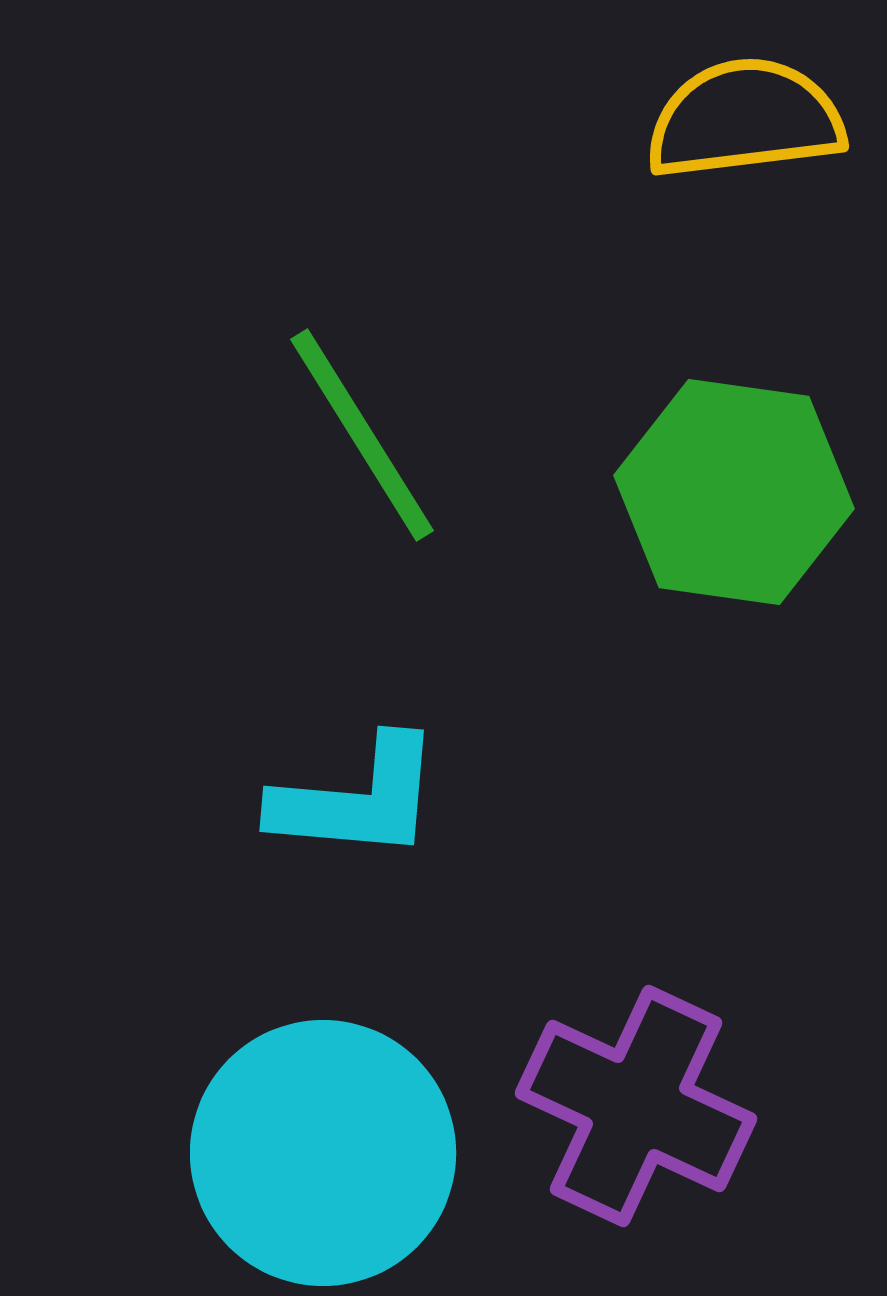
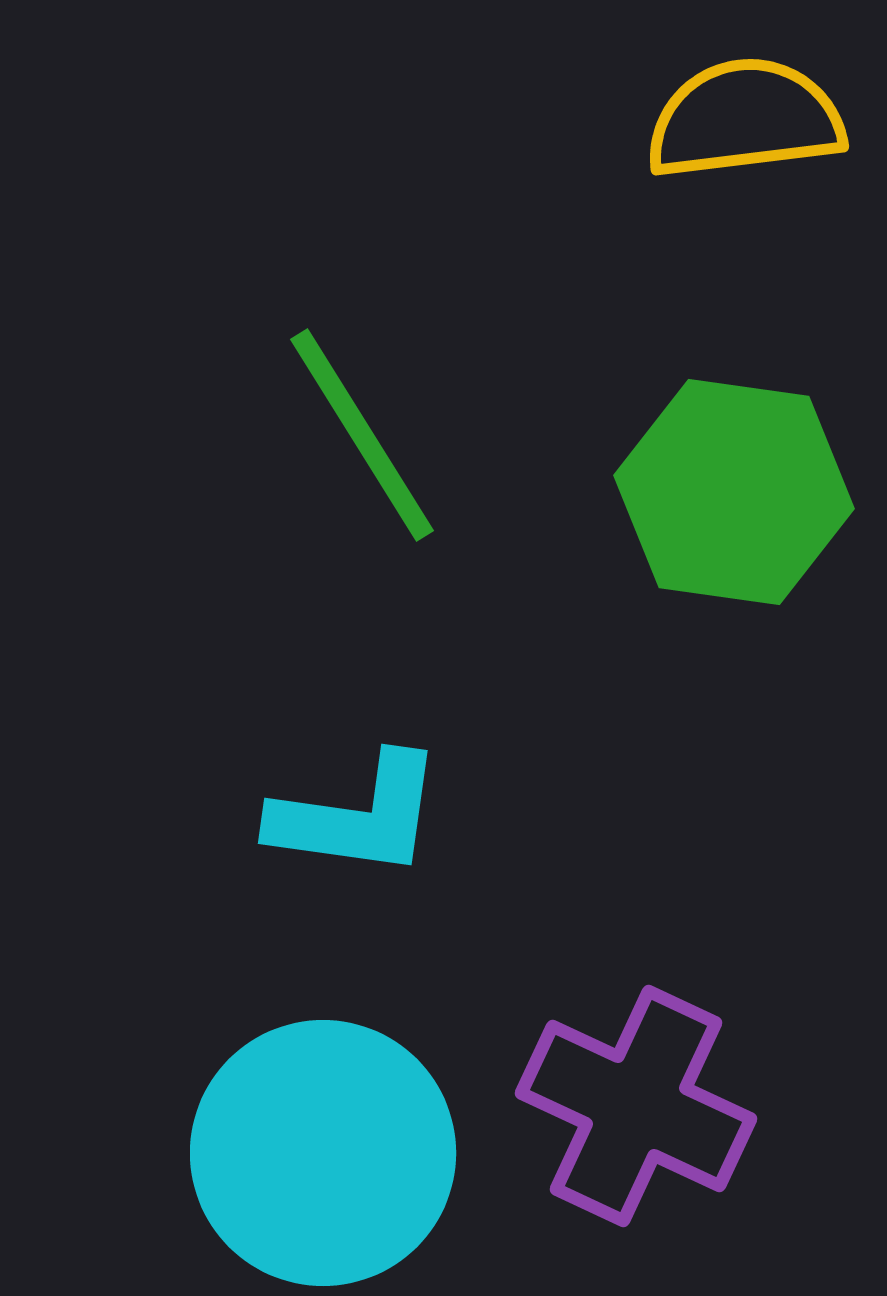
cyan L-shape: moved 17 px down; rotated 3 degrees clockwise
